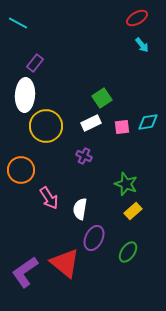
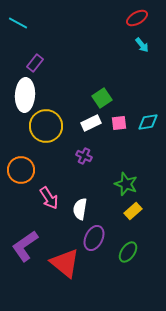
pink square: moved 3 px left, 4 px up
purple L-shape: moved 26 px up
